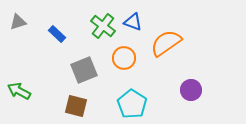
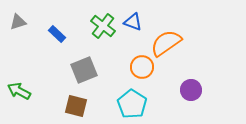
orange circle: moved 18 px right, 9 px down
